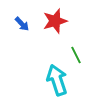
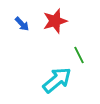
green line: moved 3 px right
cyan arrow: rotated 68 degrees clockwise
